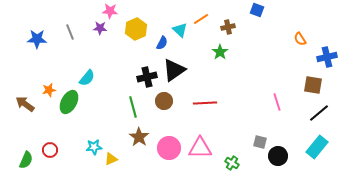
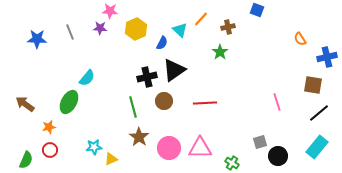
orange line: rotated 14 degrees counterclockwise
orange star: moved 37 px down
gray square: rotated 32 degrees counterclockwise
